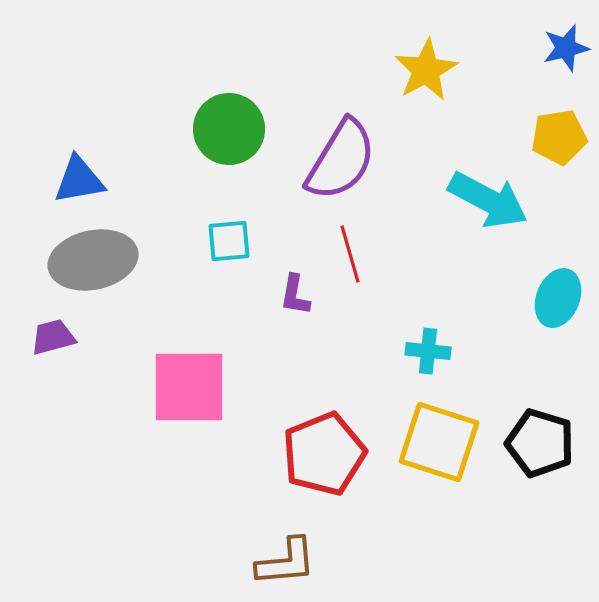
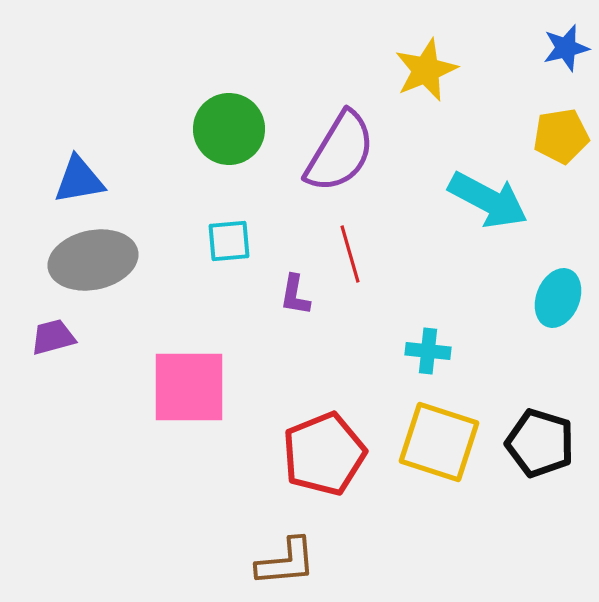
yellow star: rotated 6 degrees clockwise
yellow pentagon: moved 2 px right, 1 px up
purple semicircle: moved 1 px left, 8 px up
